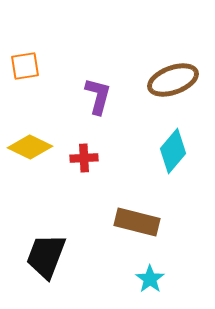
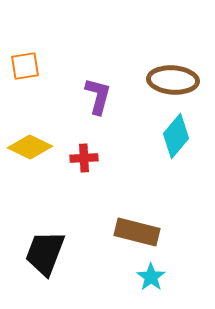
brown ellipse: rotated 24 degrees clockwise
cyan diamond: moved 3 px right, 15 px up
brown rectangle: moved 10 px down
black trapezoid: moved 1 px left, 3 px up
cyan star: moved 1 px right, 2 px up
